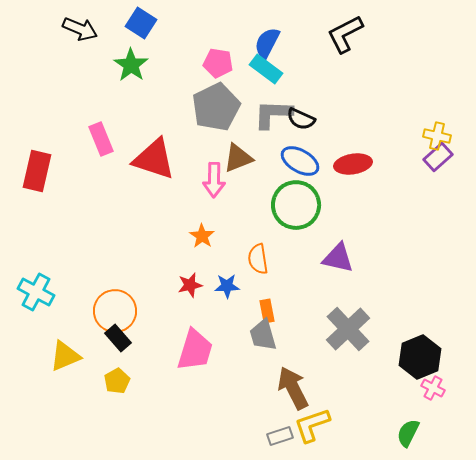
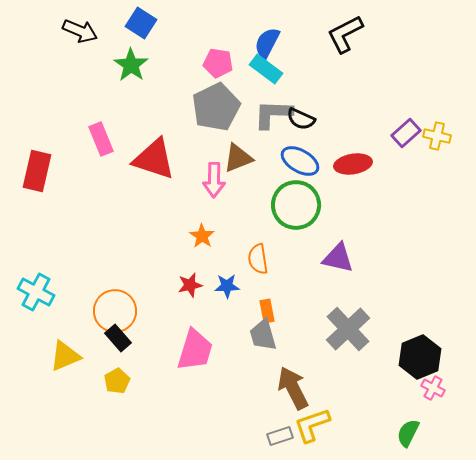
black arrow: moved 2 px down
purple rectangle: moved 32 px left, 24 px up
